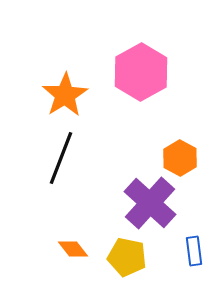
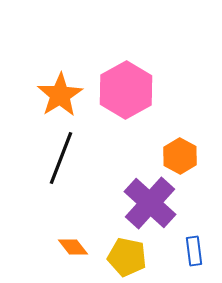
pink hexagon: moved 15 px left, 18 px down
orange star: moved 5 px left
orange hexagon: moved 2 px up
orange diamond: moved 2 px up
